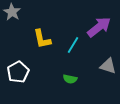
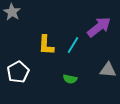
yellow L-shape: moved 4 px right, 6 px down; rotated 15 degrees clockwise
gray triangle: moved 4 px down; rotated 12 degrees counterclockwise
